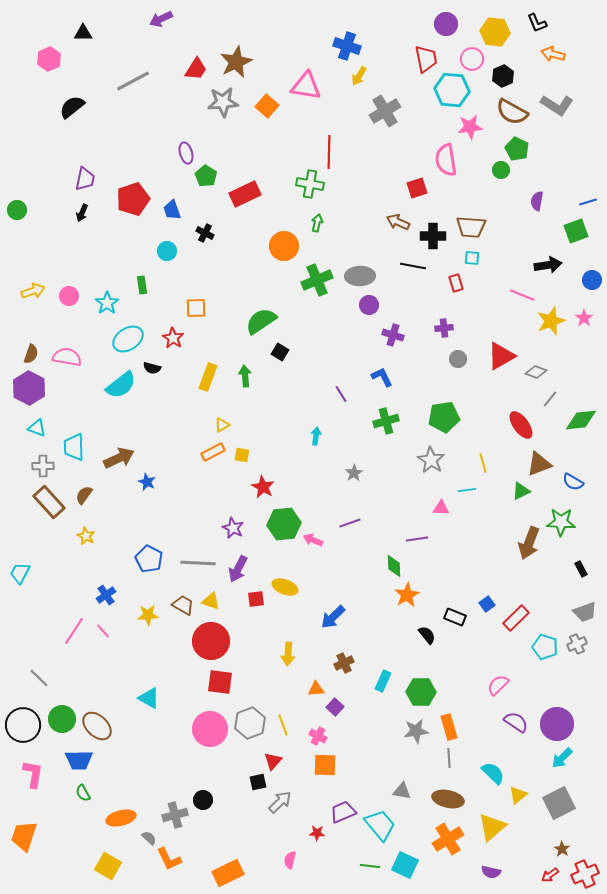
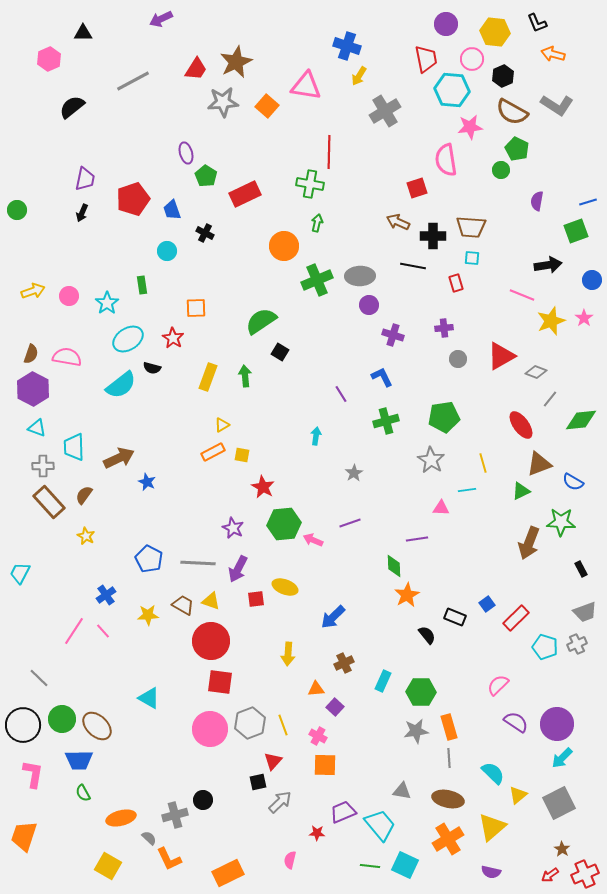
purple hexagon at (29, 388): moved 4 px right, 1 px down
